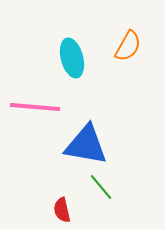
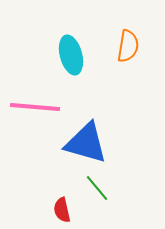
orange semicircle: rotated 20 degrees counterclockwise
cyan ellipse: moved 1 px left, 3 px up
blue triangle: moved 2 px up; rotated 6 degrees clockwise
green line: moved 4 px left, 1 px down
